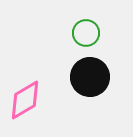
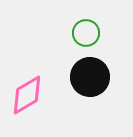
pink diamond: moved 2 px right, 5 px up
